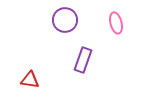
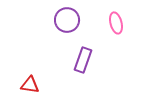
purple circle: moved 2 px right
red triangle: moved 5 px down
